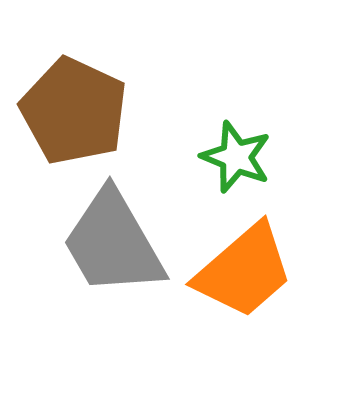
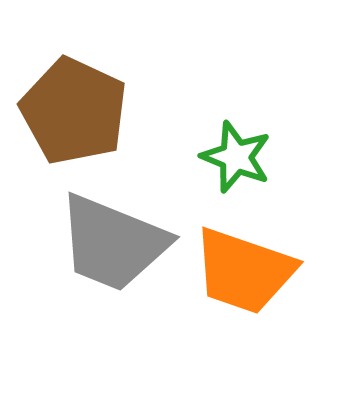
gray trapezoid: rotated 38 degrees counterclockwise
orange trapezoid: rotated 60 degrees clockwise
